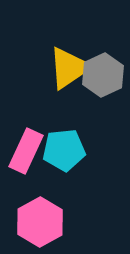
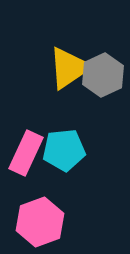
pink rectangle: moved 2 px down
pink hexagon: rotated 9 degrees clockwise
